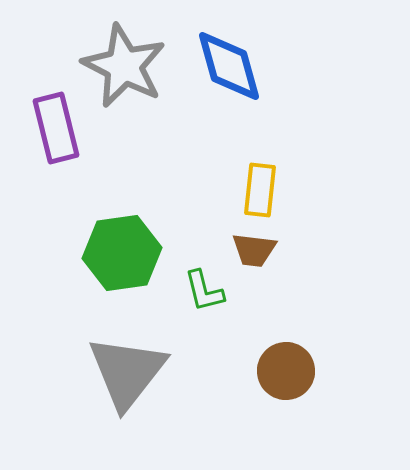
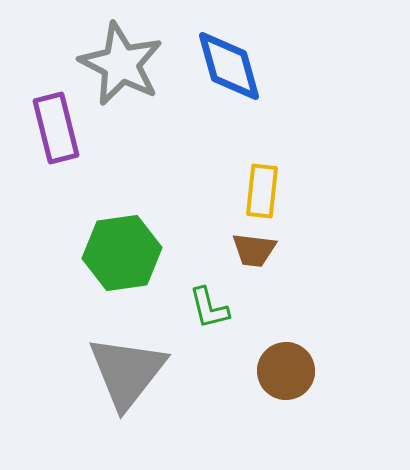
gray star: moved 3 px left, 2 px up
yellow rectangle: moved 2 px right, 1 px down
green L-shape: moved 5 px right, 17 px down
